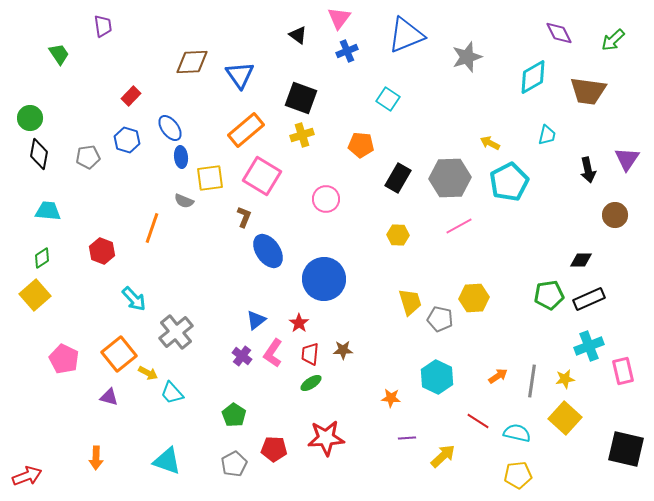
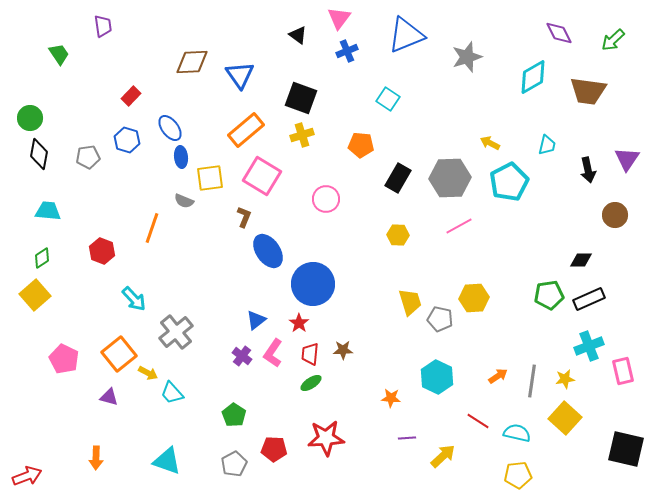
cyan trapezoid at (547, 135): moved 10 px down
blue circle at (324, 279): moved 11 px left, 5 px down
